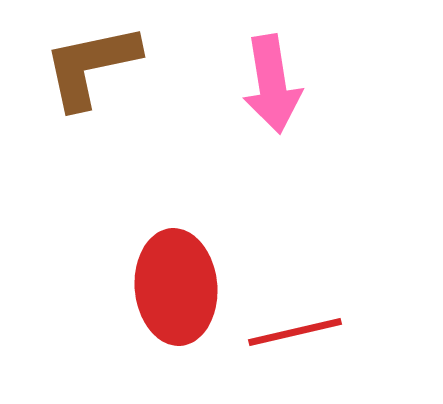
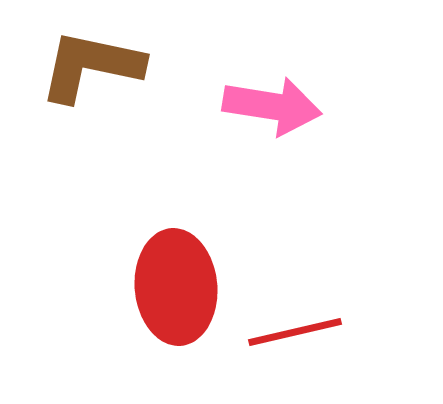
brown L-shape: rotated 24 degrees clockwise
pink arrow: moved 22 px down; rotated 72 degrees counterclockwise
